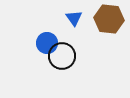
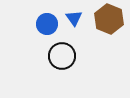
brown hexagon: rotated 16 degrees clockwise
blue circle: moved 19 px up
